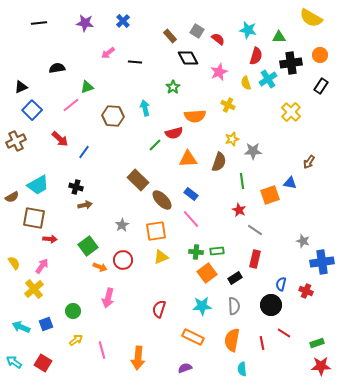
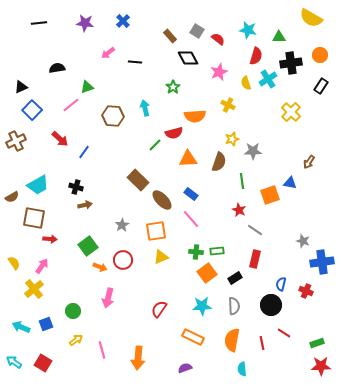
red semicircle at (159, 309): rotated 18 degrees clockwise
